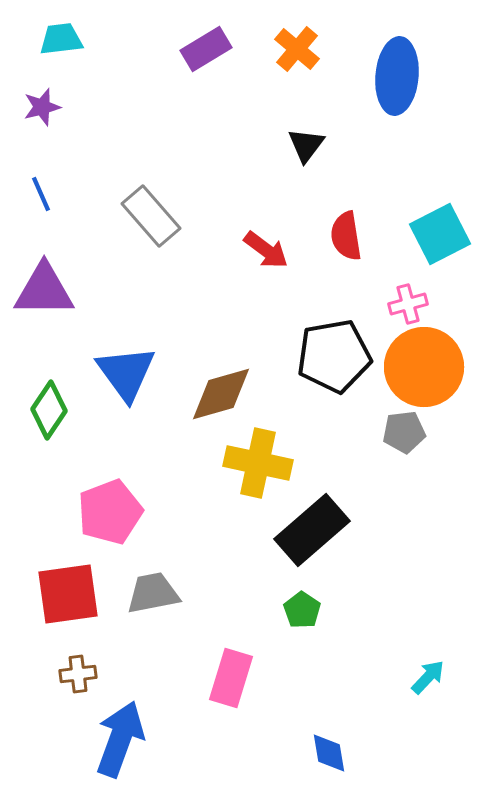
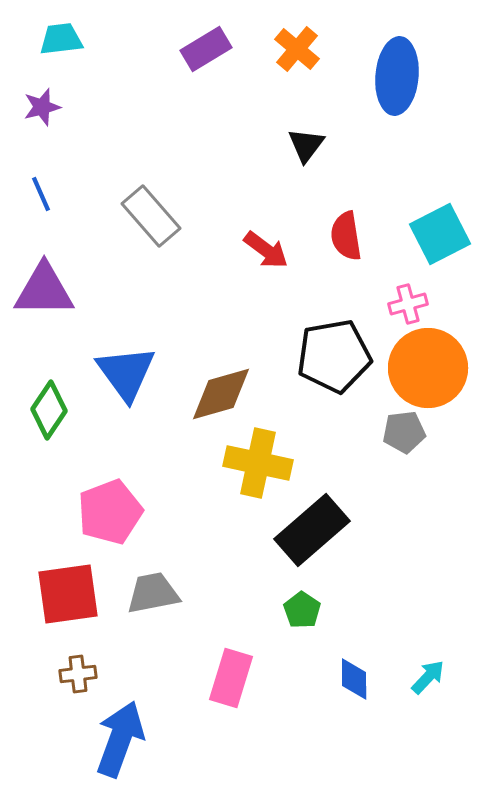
orange circle: moved 4 px right, 1 px down
blue diamond: moved 25 px right, 74 px up; rotated 9 degrees clockwise
